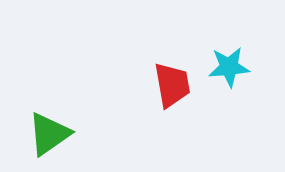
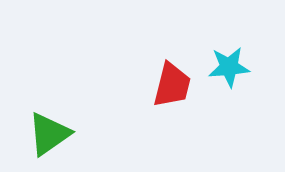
red trapezoid: rotated 24 degrees clockwise
